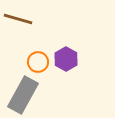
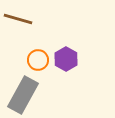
orange circle: moved 2 px up
